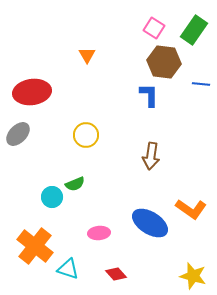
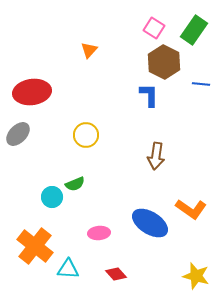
orange triangle: moved 2 px right, 5 px up; rotated 12 degrees clockwise
brown hexagon: rotated 20 degrees clockwise
brown arrow: moved 5 px right
cyan triangle: rotated 15 degrees counterclockwise
yellow star: moved 3 px right
